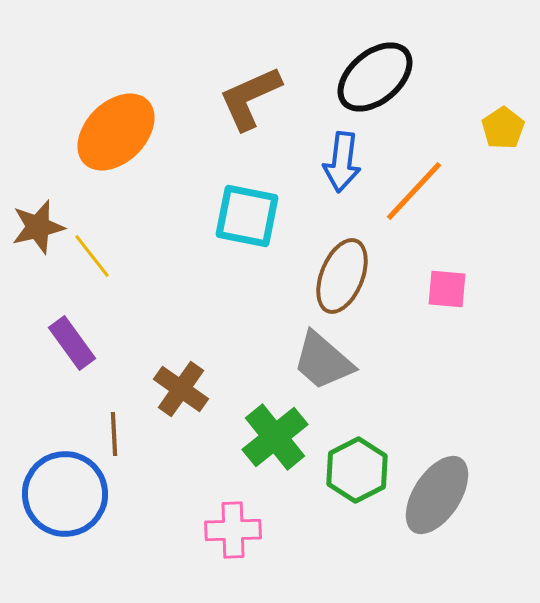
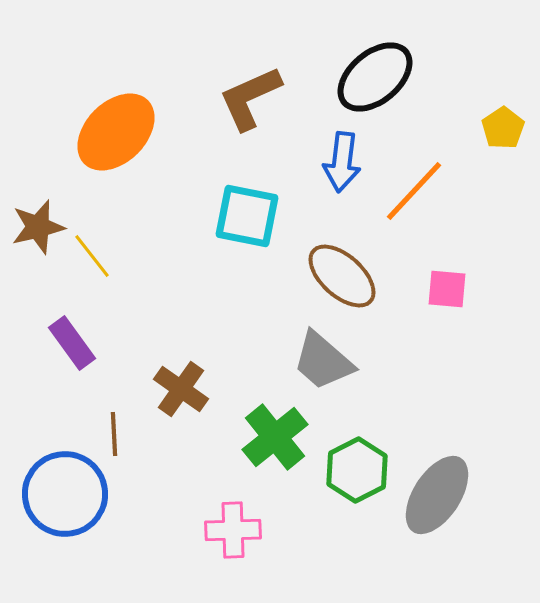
brown ellipse: rotated 70 degrees counterclockwise
